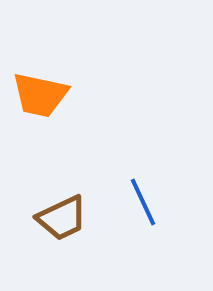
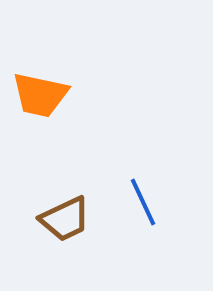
brown trapezoid: moved 3 px right, 1 px down
